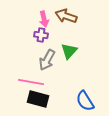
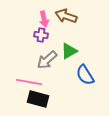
green triangle: rotated 18 degrees clockwise
gray arrow: rotated 20 degrees clockwise
pink line: moved 2 px left
blue semicircle: moved 26 px up
